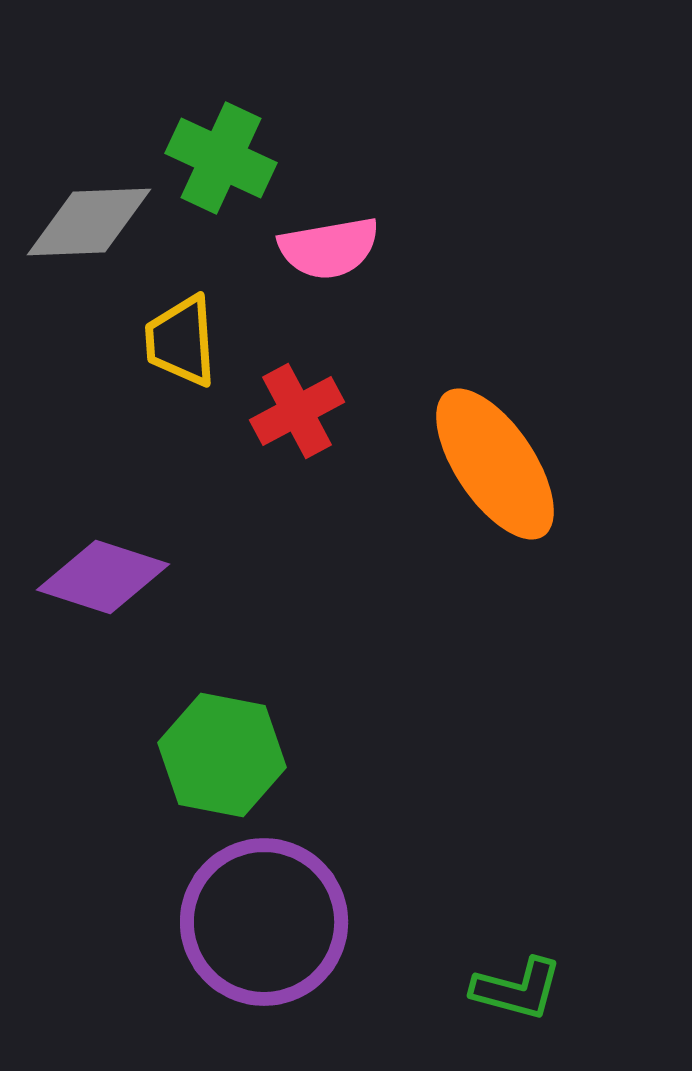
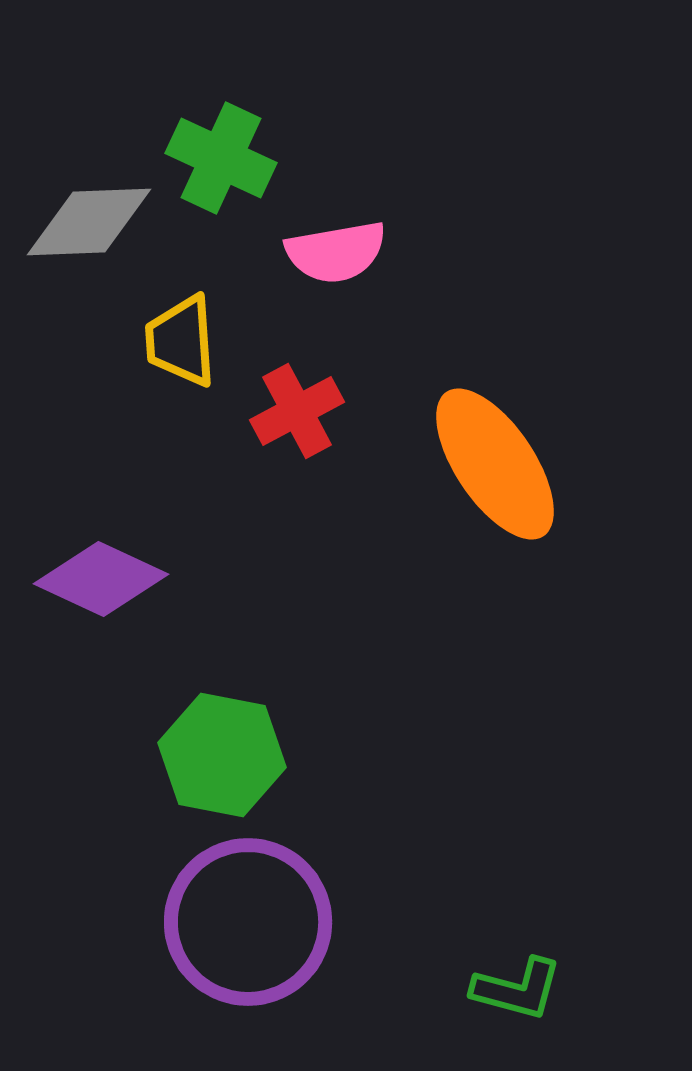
pink semicircle: moved 7 px right, 4 px down
purple diamond: moved 2 px left, 2 px down; rotated 7 degrees clockwise
purple circle: moved 16 px left
